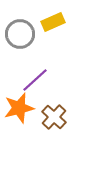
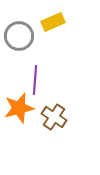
gray circle: moved 1 px left, 2 px down
purple line: rotated 44 degrees counterclockwise
brown cross: rotated 10 degrees counterclockwise
